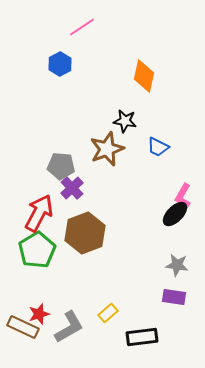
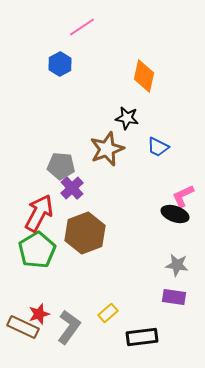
black star: moved 2 px right, 3 px up
pink L-shape: rotated 35 degrees clockwise
black ellipse: rotated 64 degrees clockwise
gray L-shape: rotated 24 degrees counterclockwise
